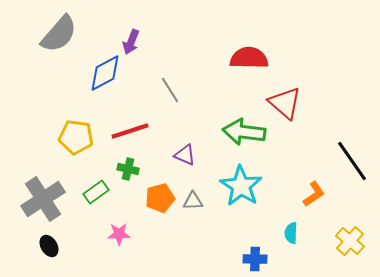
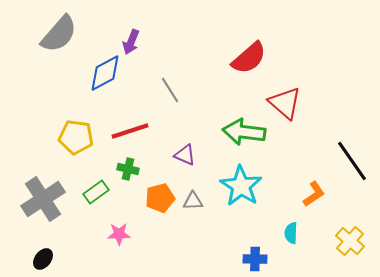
red semicircle: rotated 138 degrees clockwise
black ellipse: moved 6 px left, 13 px down; rotated 70 degrees clockwise
